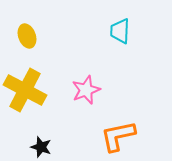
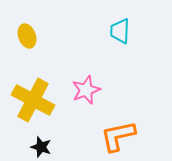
yellow cross: moved 8 px right, 10 px down
